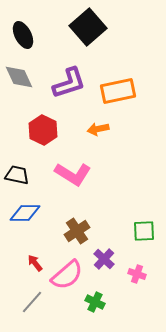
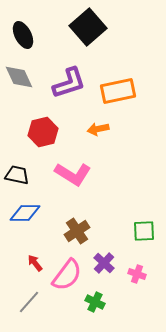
red hexagon: moved 2 px down; rotated 20 degrees clockwise
purple cross: moved 4 px down
pink semicircle: rotated 12 degrees counterclockwise
gray line: moved 3 px left
